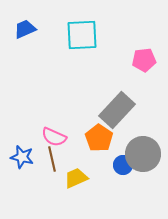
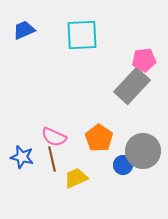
blue trapezoid: moved 1 px left, 1 px down
gray rectangle: moved 15 px right, 24 px up
gray circle: moved 3 px up
